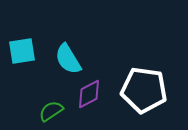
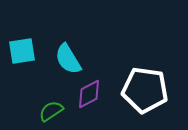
white pentagon: moved 1 px right
